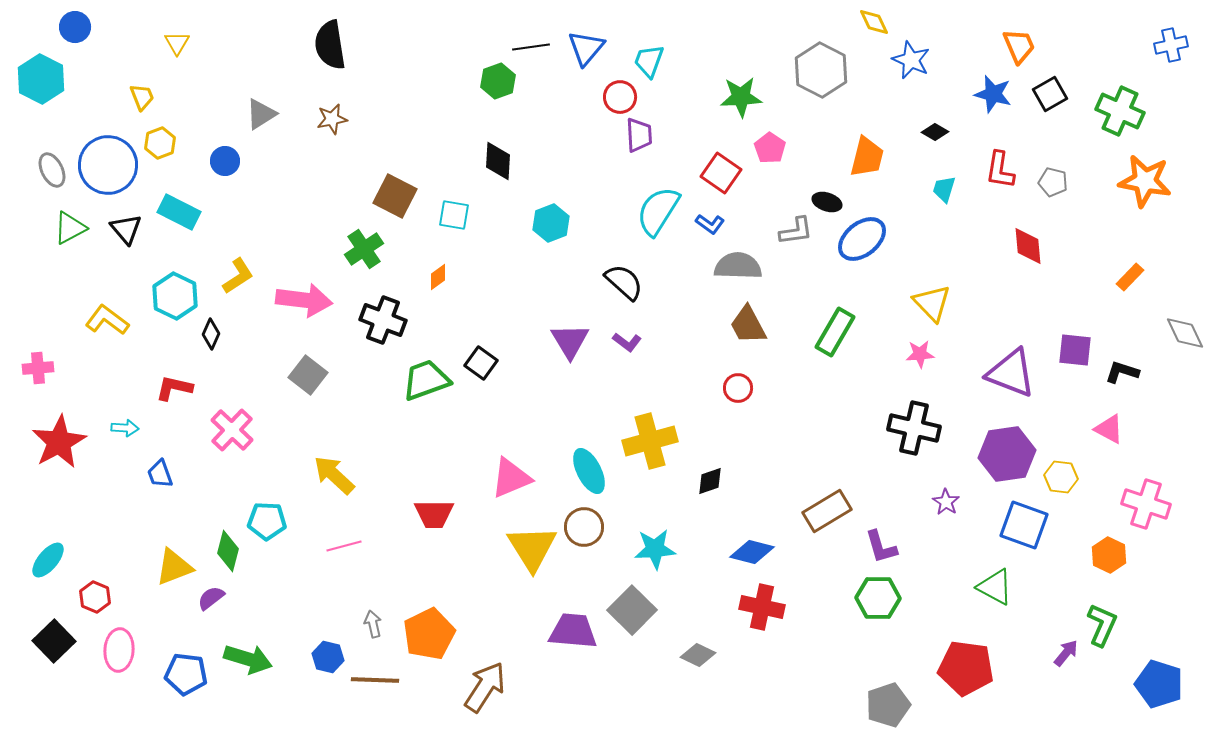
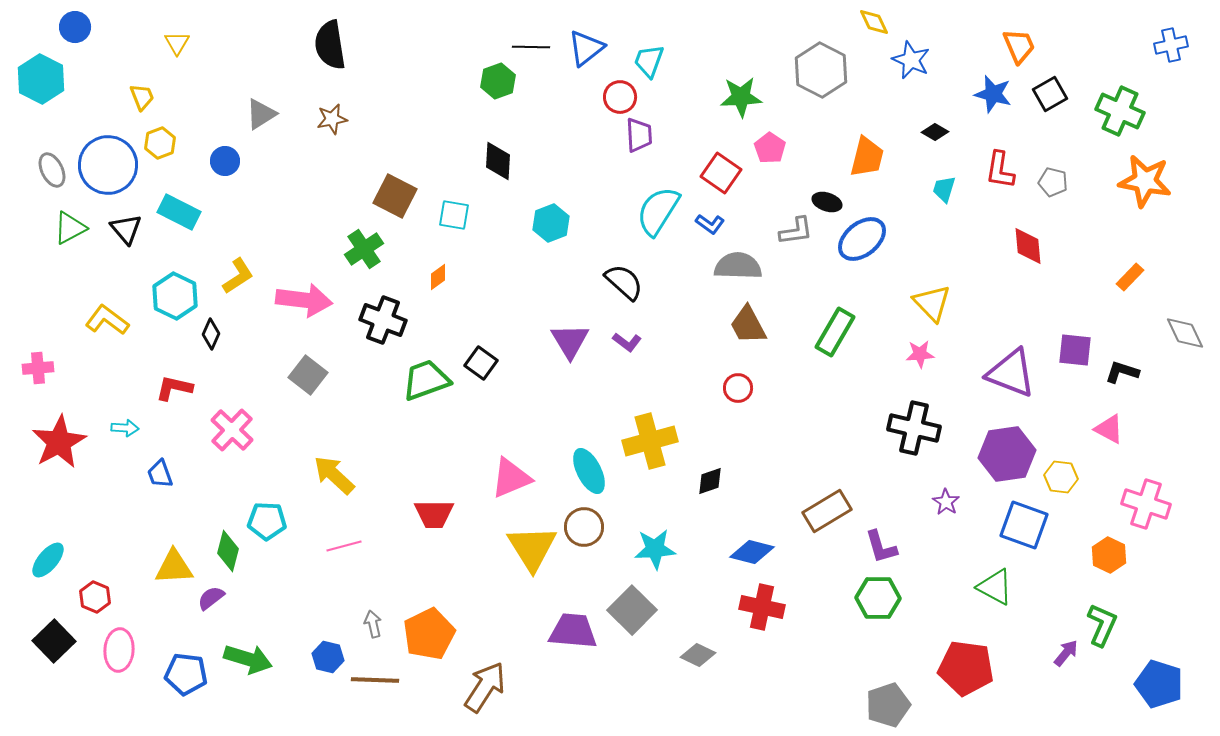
black line at (531, 47): rotated 9 degrees clockwise
blue triangle at (586, 48): rotated 12 degrees clockwise
yellow triangle at (174, 567): rotated 18 degrees clockwise
